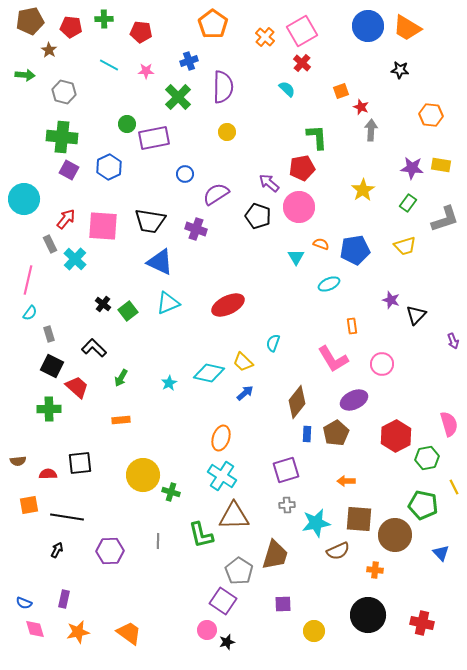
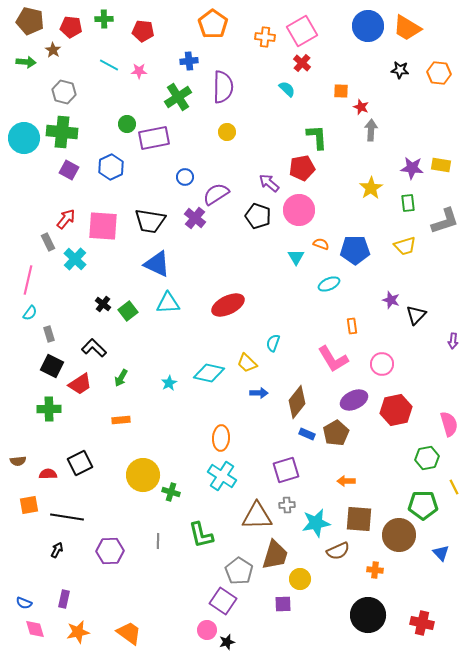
brown pentagon at (30, 21): rotated 24 degrees clockwise
red pentagon at (141, 32): moved 2 px right, 1 px up
orange cross at (265, 37): rotated 36 degrees counterclockwise
brown star at (49, 50): moved 4 px right
blue cross at (189, 61): rotated 12 degrees clockwise
pink star at (146, 71): moved 7 px left
green arrow at (25, 75): moved 1 px right, 13 px up
orange square at (341, 91): rotated 21 degrees clockwise
green cross at (178, 97): rotated 12 degrees clockwise
orange hexagon at (431, 115): moved 8 px right, 42 px up
green cross at (62, 137): moved 5 px up
blue hexagon at (109, 167): moved 2 px right
blue circle at (185, 174): moved 3 px down
yellow star at (363, 190): moved 8 px right, 2 px up
cyan circle at (24, 199): moved 61 px up
green rectangle at (408, 203): rotated 42 degrees counterclockwise
pink circle at (299, 207): moved 3 px down
gray L-shape at (445, 219): moved 2 px down
purple cross at (196, 229): moved 1 px left, 11 px up; rotated 20 degrees clockwise
gray rectangle at (50, 244): moved 2 px left, 2 px up
blue pentagon at (355, 250): rotated 8 degrees clockwise
blue triangle at (160, 262): moved 3 px left, 2 px down
cyan triangle at (168, 303): rotated 20 degrees clockwise
purple arrow at (453, 341): rotated 28 degrees clockwise
yellow trapezoid at (243, 362): moved 4 px right, 1 px down
red trapezoid at (77, 387): moved 3 px right, 3 px up; rotated 105 degrees clockwise
blue arrow at (245, 393): moved 14 px right; rotated 42 degrees clockwise
blue rectangle at (307, 434): rotated 70 degrees counterclockwise
red hexagon at (396, 436): moved 26 px up; rotated 16 degrees clockwise
orange ellipse at (221, 438): rotated 15 degrees counterclockwise
black square at (80, 463): rotated 20 degrees counterclockwise
green pentagon at (423, 505): rotated 12 degrees counterclockwise
brown triangle at (234, 516): moved 23 px right
brown circle at (395, 535): moved 4 px right
yellow circle at (314, 631): moved 14 px left, 52 px up
